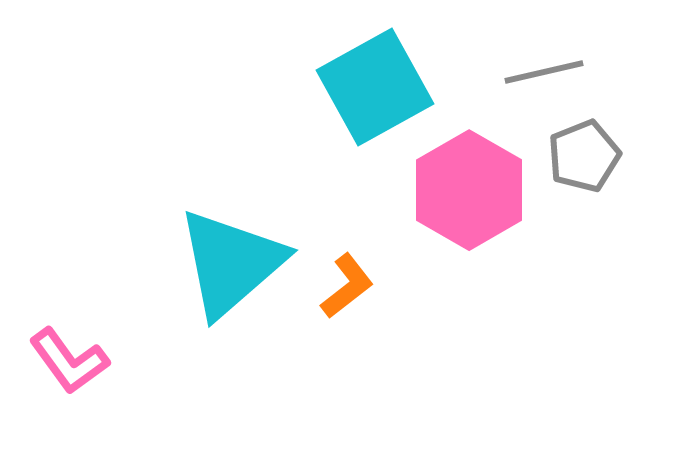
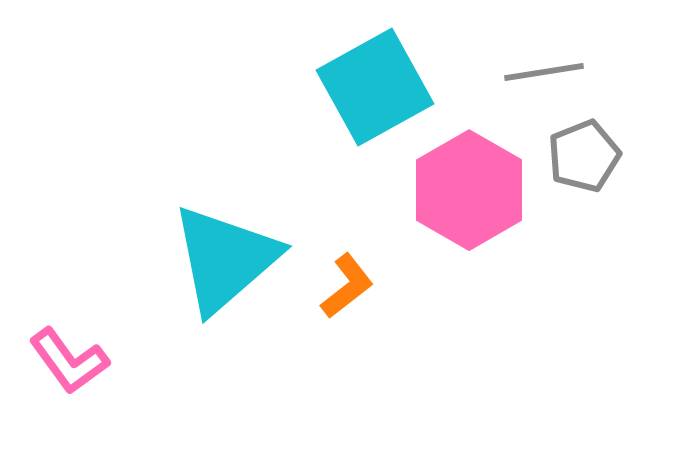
gray line: rotated 4 degrees clockwise
cyan triangle: moved 6 px left, 4 px up
